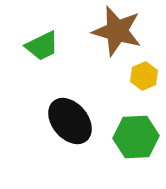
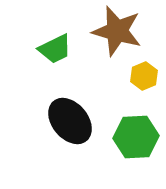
green trapezoid: moved 13 px right, 3 px down
